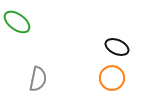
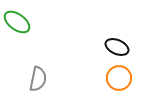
orange circle: moved 7 px right
